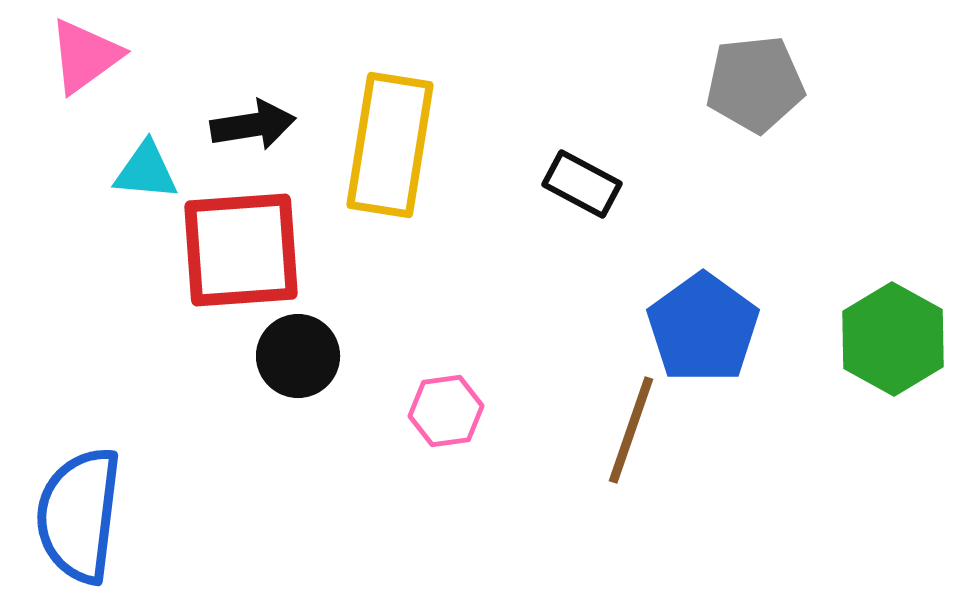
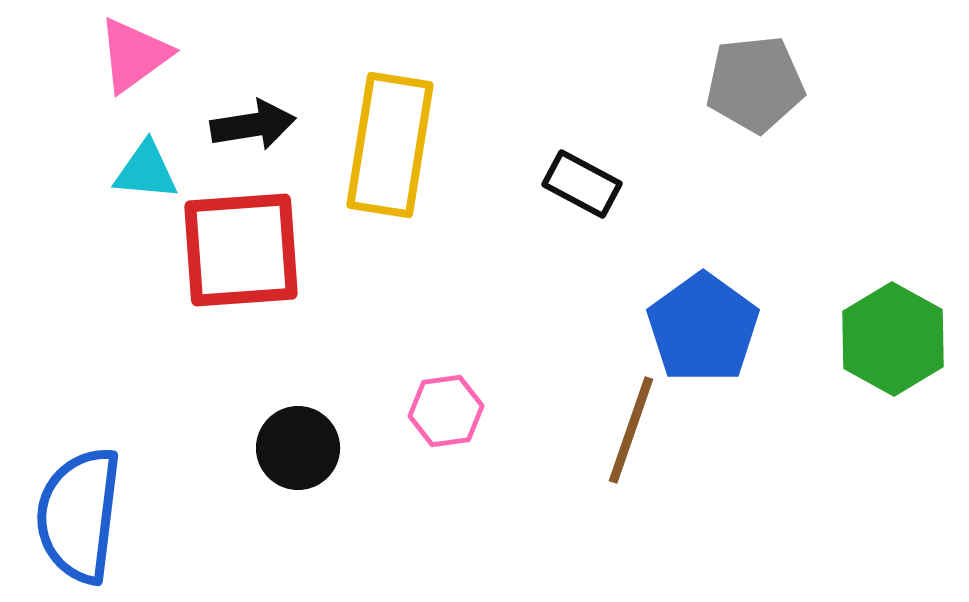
pink triangle: moved 49 px right, 1 px up
black circle: moved 92 px down
